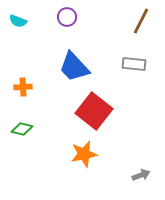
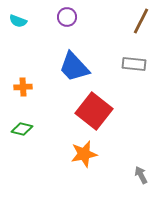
gray arrow: rotated 96 degrees counterclockwise
